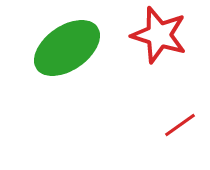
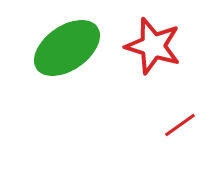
red star: moved 6 px left, 11 px down
